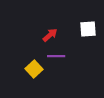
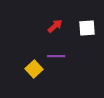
white square: moved 1 px left, 1 px up
red arrow: moved 5 px right, 9 px up
